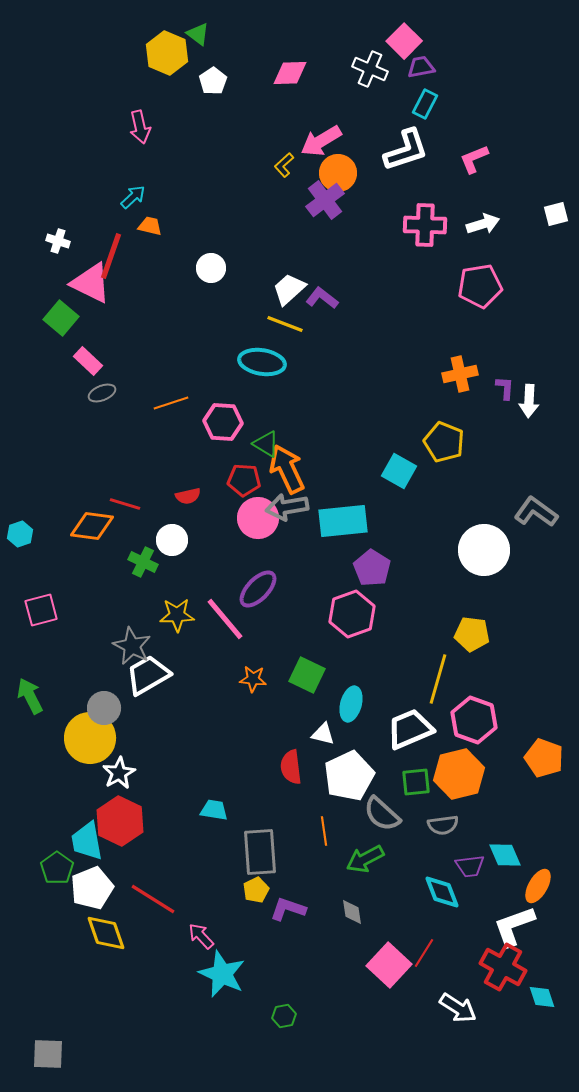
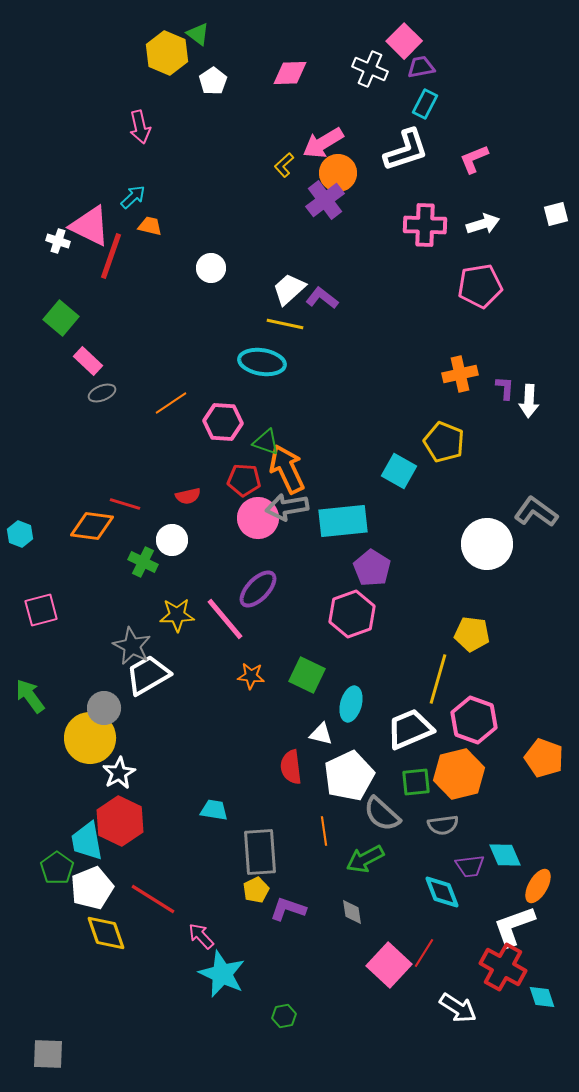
pink arrow at (321, 141): moved 2 px right, 2 px down
pink triangle at (91, 283): moved 1 px left, 57 px up
yellow line at (285, 324): rotated 9 degrees counterclockwise
orange line at (171, 403): rotated 16 degrees counterclockwise
green triangle at (266, 444): moved 2 px up; rotated 12 degrees counterclockwise
cyan hexagon at (20, 534): rotated 20 degrees counterclockwise
white circle at (484, 550): moved 3 px right, 6 px up
orange star at (253, 679): moved 2 px left, 3 px up
green arrow at (30, 696): rotated 9 degrees counterclockwise
white triangle at (323, 734): moved 2 px left
